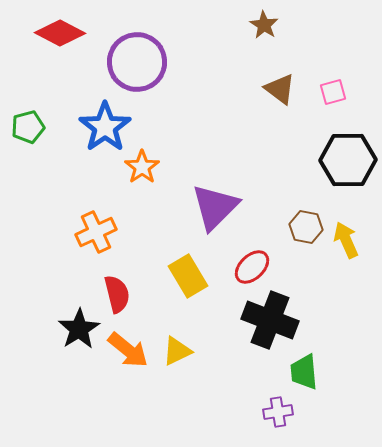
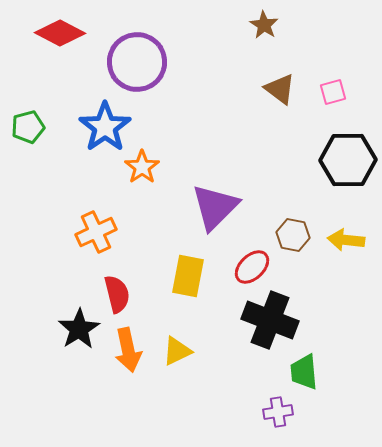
brown hexagon: moved 13 px left, 8 px down
yellow arrow: rotated 60 degrees counterclockwise
yellow rectangle: rotated 42 degrees clockwise
orange arrow: rotated 39 degrees clockwise
